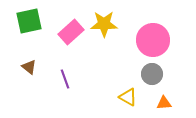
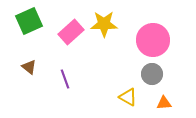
green square: rotated 12 degrees counterclockwise
